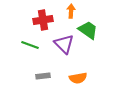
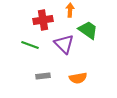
orange arrow: moved 1 px left, 1 px up
